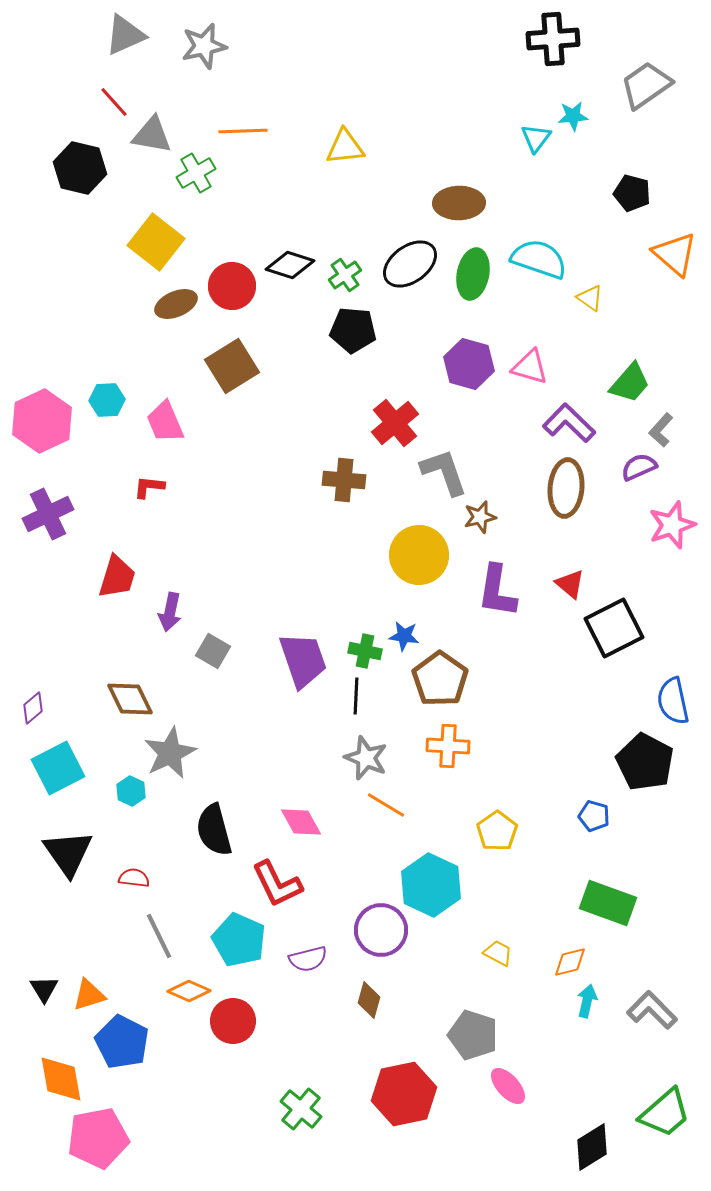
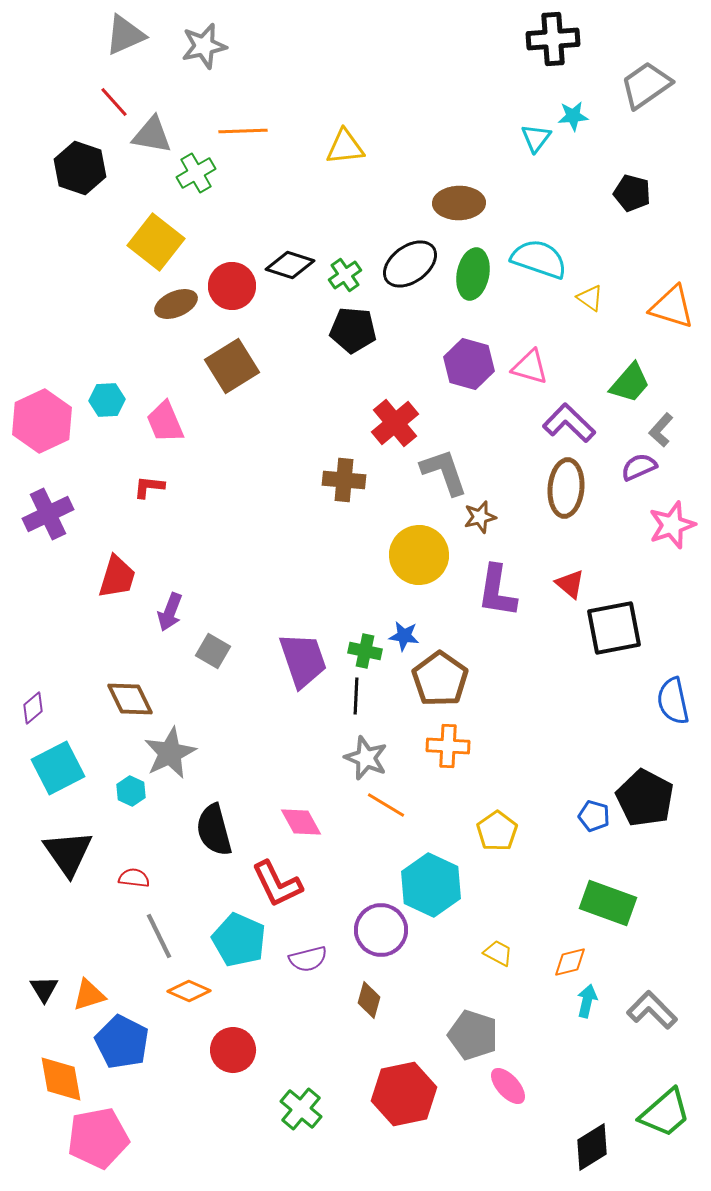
black hexagon at (80, 168): rotated 6 degrees clockwise
orange triangle at (675, 254): moved 3 px left, 53 px down; rotated 24 degrees counterclockwise
purple arrow at (170, 612): rotated 9 degrees clockwise
black square at (614, 628): rotated 16 degrees clockwise
black pentagon at (645, 762): moved 36 px down
red circle at (233, 1021): moved 29 px down
